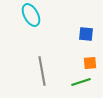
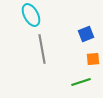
blue square: rotated 28 degrees counterclockwise
orange square: moved 3 px right, 4 px up
gray line: moved 22 px up
